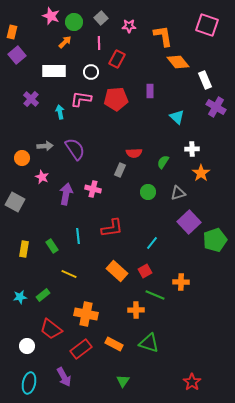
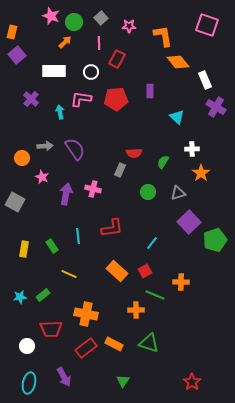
red trapezoid at (51, 329): rotated 40 degrees counterclockwise
red rectangle at (81, 349): moved 5 px right, 1 px up
